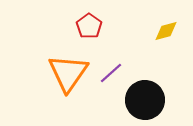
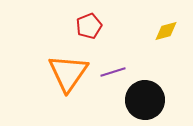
red pentagon: rotated 15 degrees clockwise
purple line: moved 2 px right, 1 px up; rotated 25 degrees clockwise
